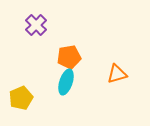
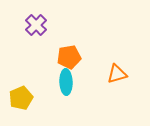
cyan ellipse: rotated 20 degrees counterclockwise
